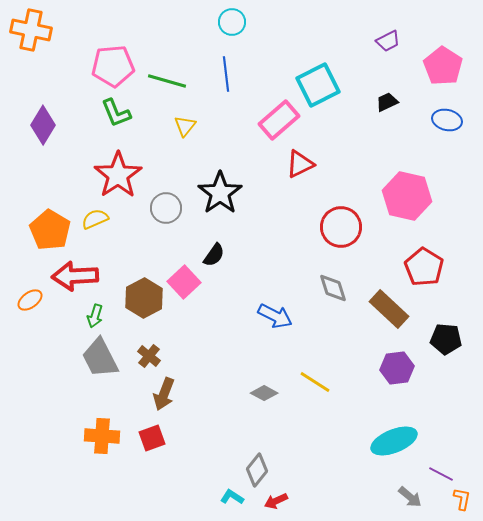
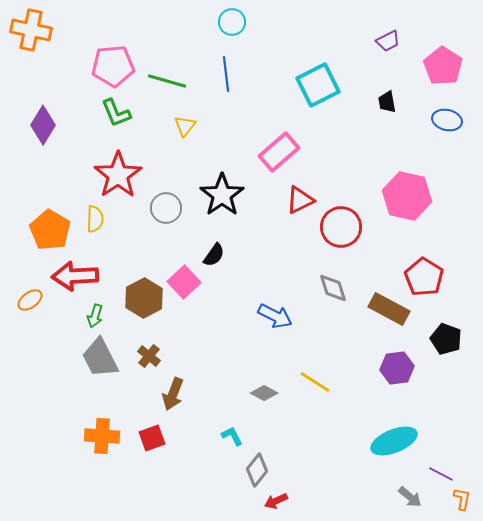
black trapezoid at (387, 102): rotated 75 degrees counterclockwise
pink rectangle at (279, 120): moved 32 px down
red triangle at (300, 164): moved 36 px down
black star at (220, 193): moved 2 px right, 2 px down
yellow semicircle at (95, 219): rotated 116 degrees clockwise
red pentagon at (424, 267): moved 10 px down
brown rectangle at (389, 309): rotated 15 degrees counterclockwise
black pentagon at (446, 339): rotated 16 degrees clockwise
brown arrow at (164, 394): moved 9 px right
cyan L-shape at (232, 497): moved 61 px up; rotated 30 degrees clockwise
